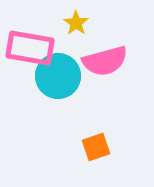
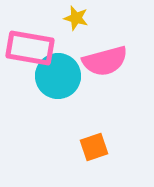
yellow star: moved 5 px up; rotated 20 degrees counterclockwise
orange square: moved 2 px left
